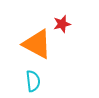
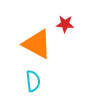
red star: moved 3 px right; rotated 18 degrees clockwise
